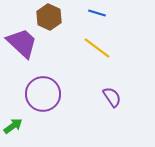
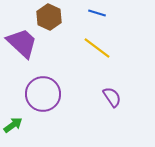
green arrow: moved 1 px up
